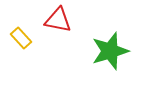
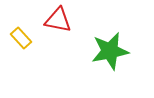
green star: rotated 6 degrees clockwise
